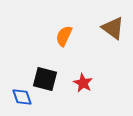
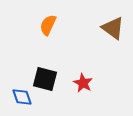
orange semicircle: moved 16 px left, 11 px up
